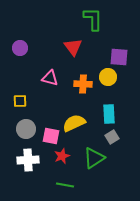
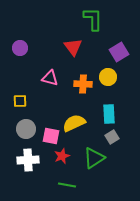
purple square: moved 5 px up; rotated 36 degrees counterclockwise
green line: moved 2 px right
